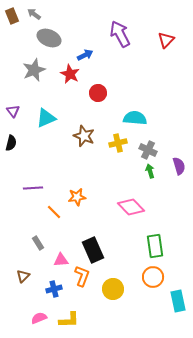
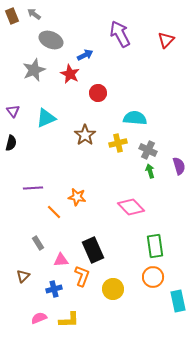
gray ellipse: moved 2 px right, 2 px down
brown star: moved 1 px right, 1 px up; rotated 15 degrees clockwise
orange star: rotated 18 degrees clockwise
